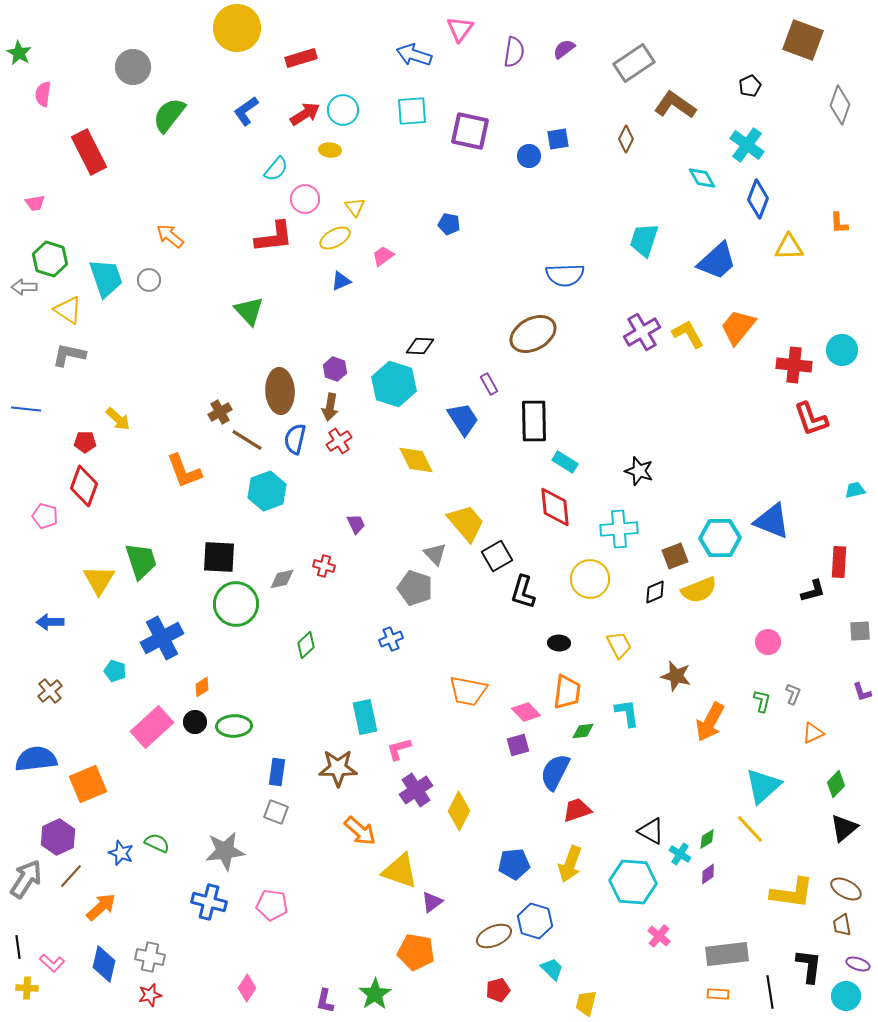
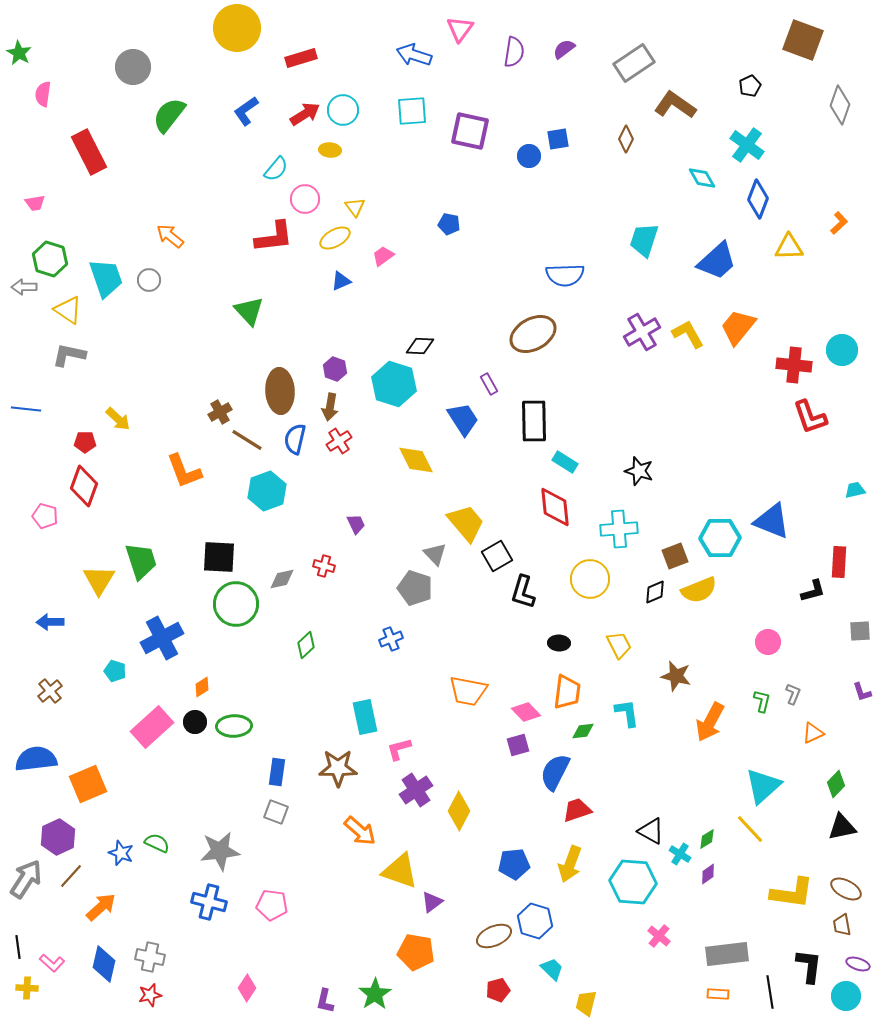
orange L-shape at (839, 223): rotated 130 degrees counterclockwise
red L-shape at (811, 419): moved 1 px left, 2 px up
black triangle at (844, 828): moved 2 px left, 1 px up; rotated 28 degrees clockwise
gray star at (225, 851): moved 5 px left
